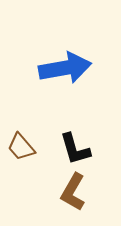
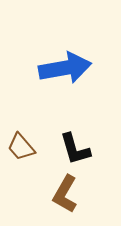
brown L-shape: moved 8 px left, 2 px down
